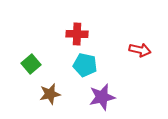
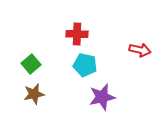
brown star: moved 16 px left
